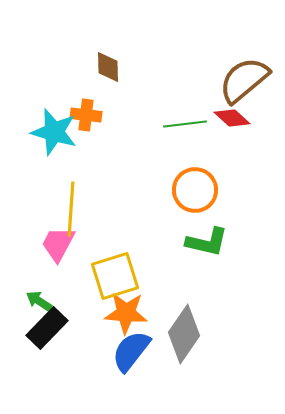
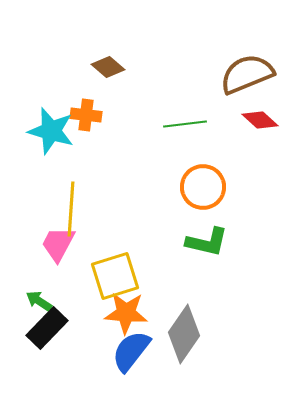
brown diamond: rotated 48 degrees counterclockwise
brown semicircle: moved 3 px right, 6 px up; rotated 18 degrees clockwise
red diamond: moved 28 px right, 2 px down
cyan star: moved 3 px left, 1 px up
orange circle: moved 8 px right, 3 px up
